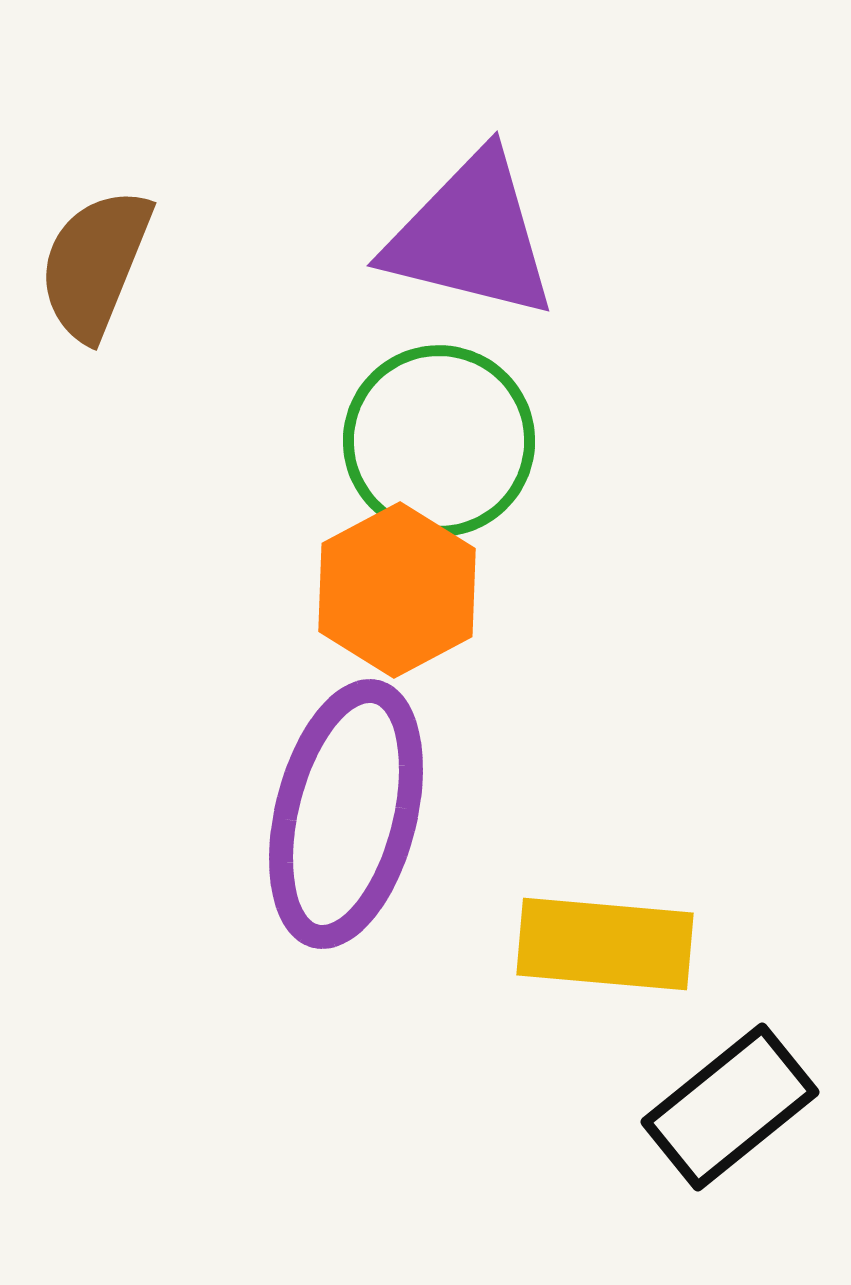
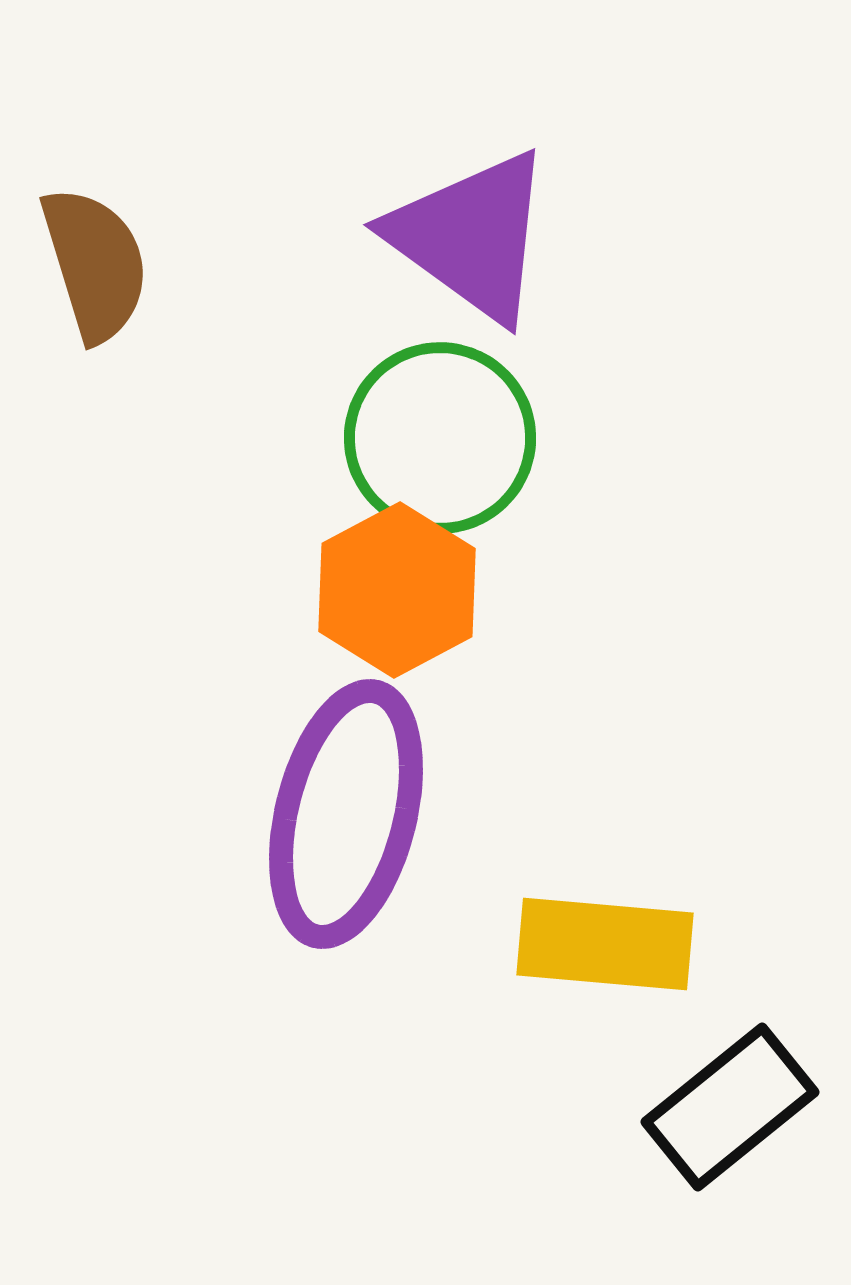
purple triangle: rotated 22 degrees clockwise
brown semicircle: rotated 141 degrees clockwise
green circle: moved 1 px right, 3 px up
